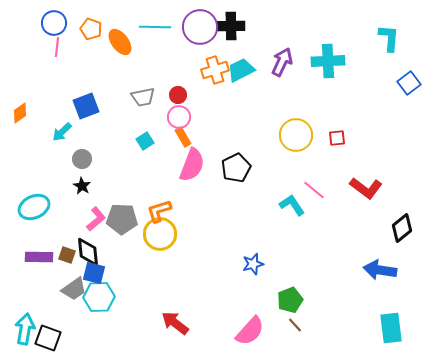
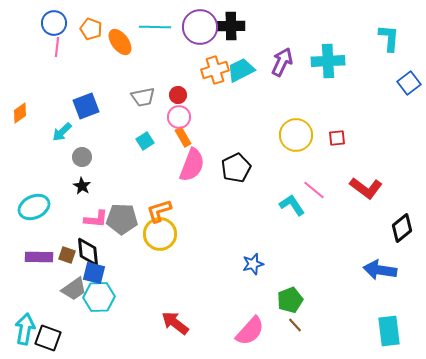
gray circle at (82, 159): moved 2 px up
pink L-shape at (96, 219): rotated 45 degrees clockwise
cyan rectangle at (391, 328): moved 2 px left, 3 px down
